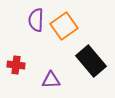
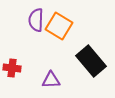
orange square: moved 5 px left; rotated 24 degrees counterclockwise
red cross: moved 4 px left, 3 px down
